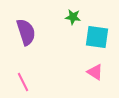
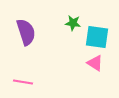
green star: moved 6 px down
pink triangle: moved 9 px up
pink line: rotated 54 degrees counterclockwise
